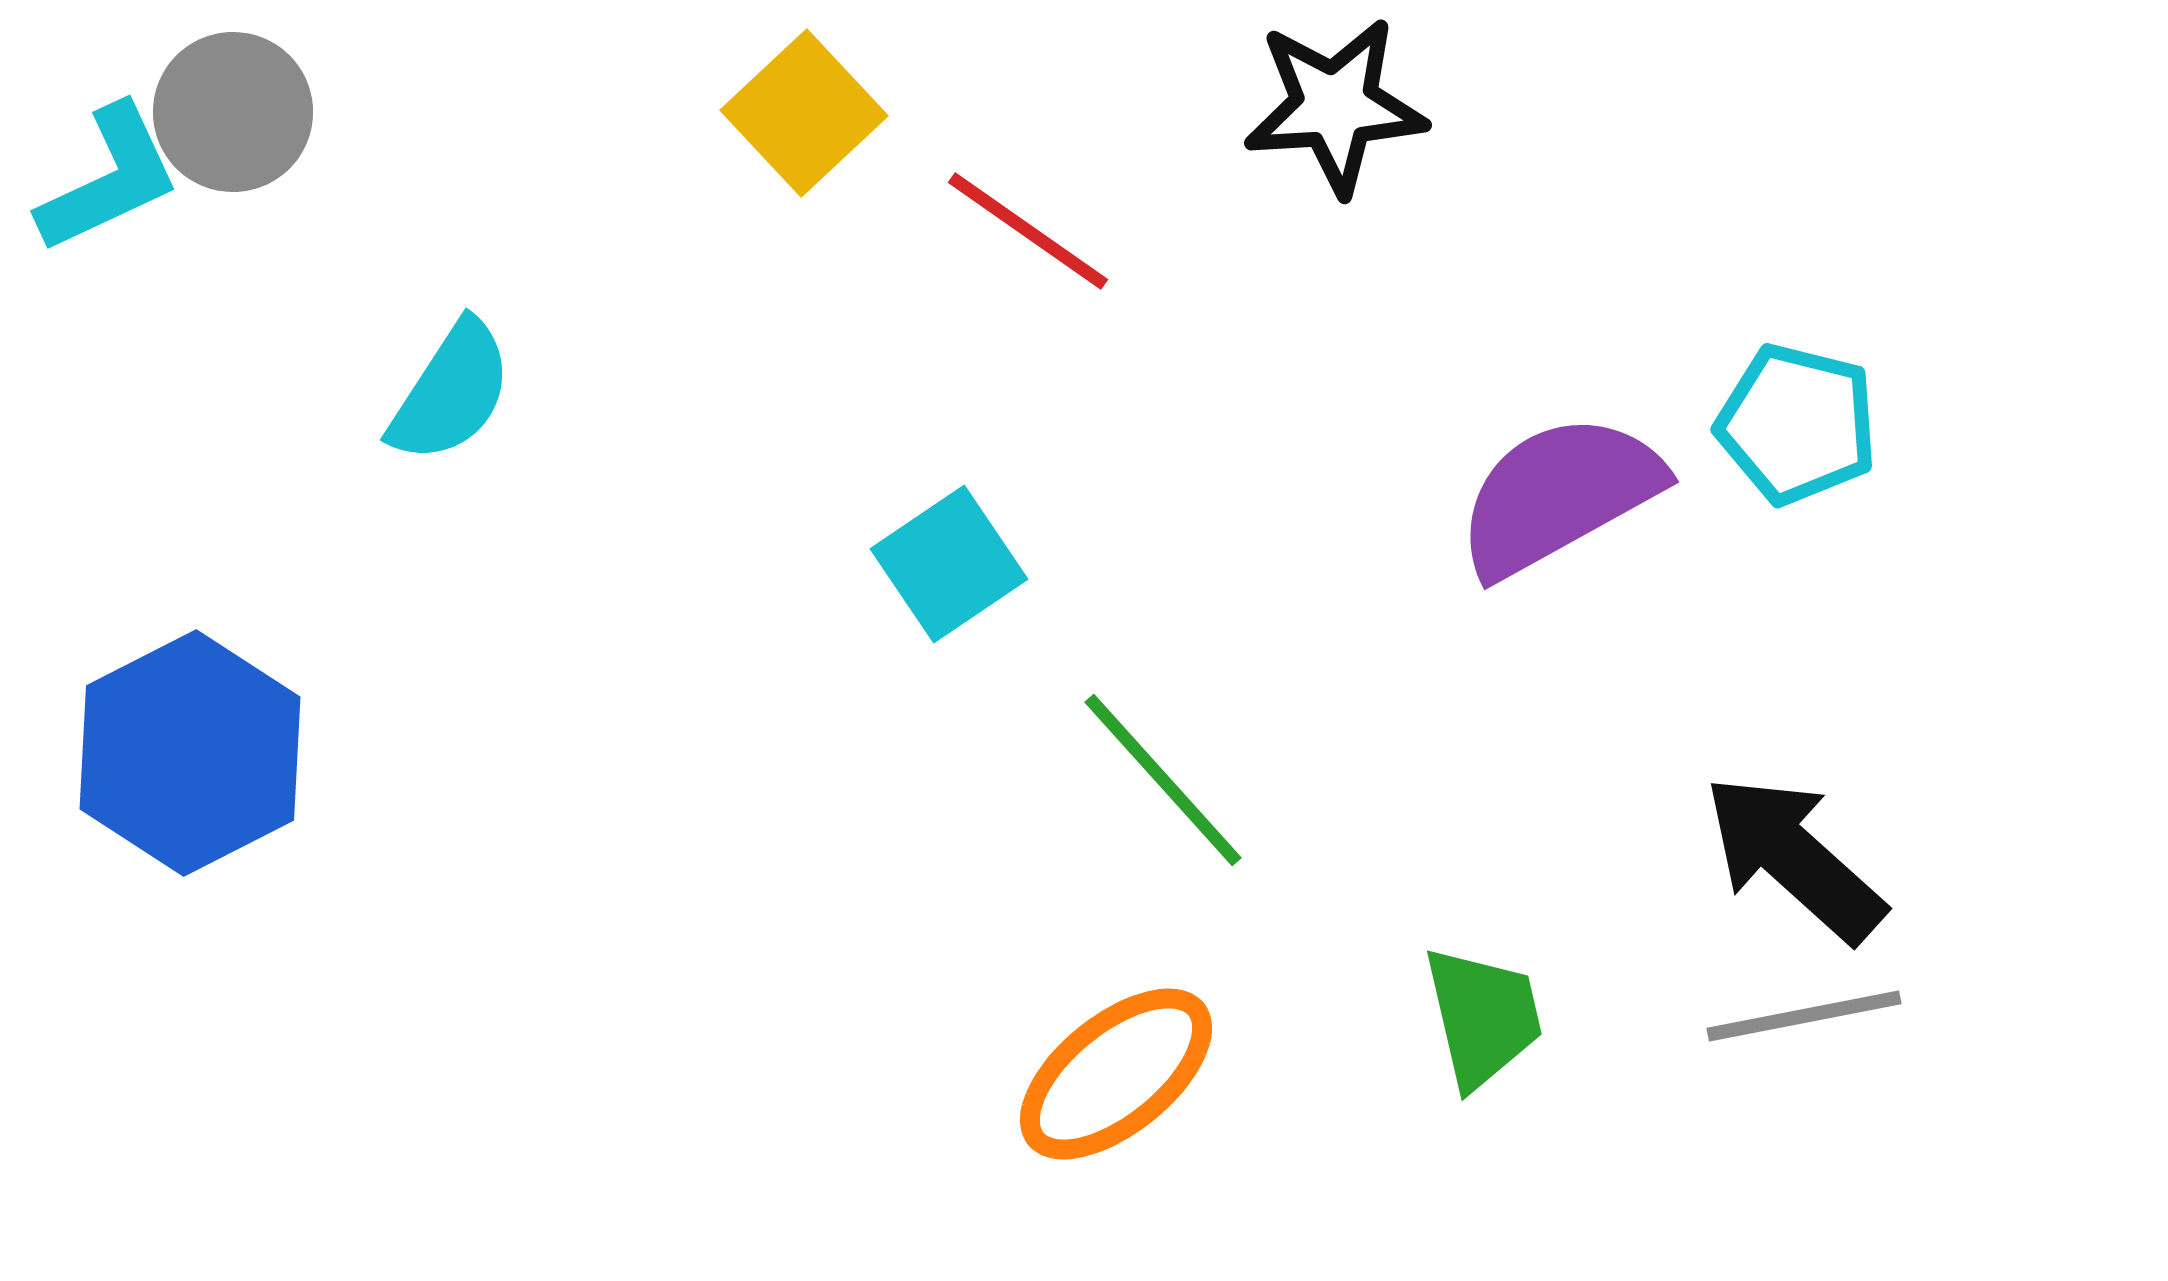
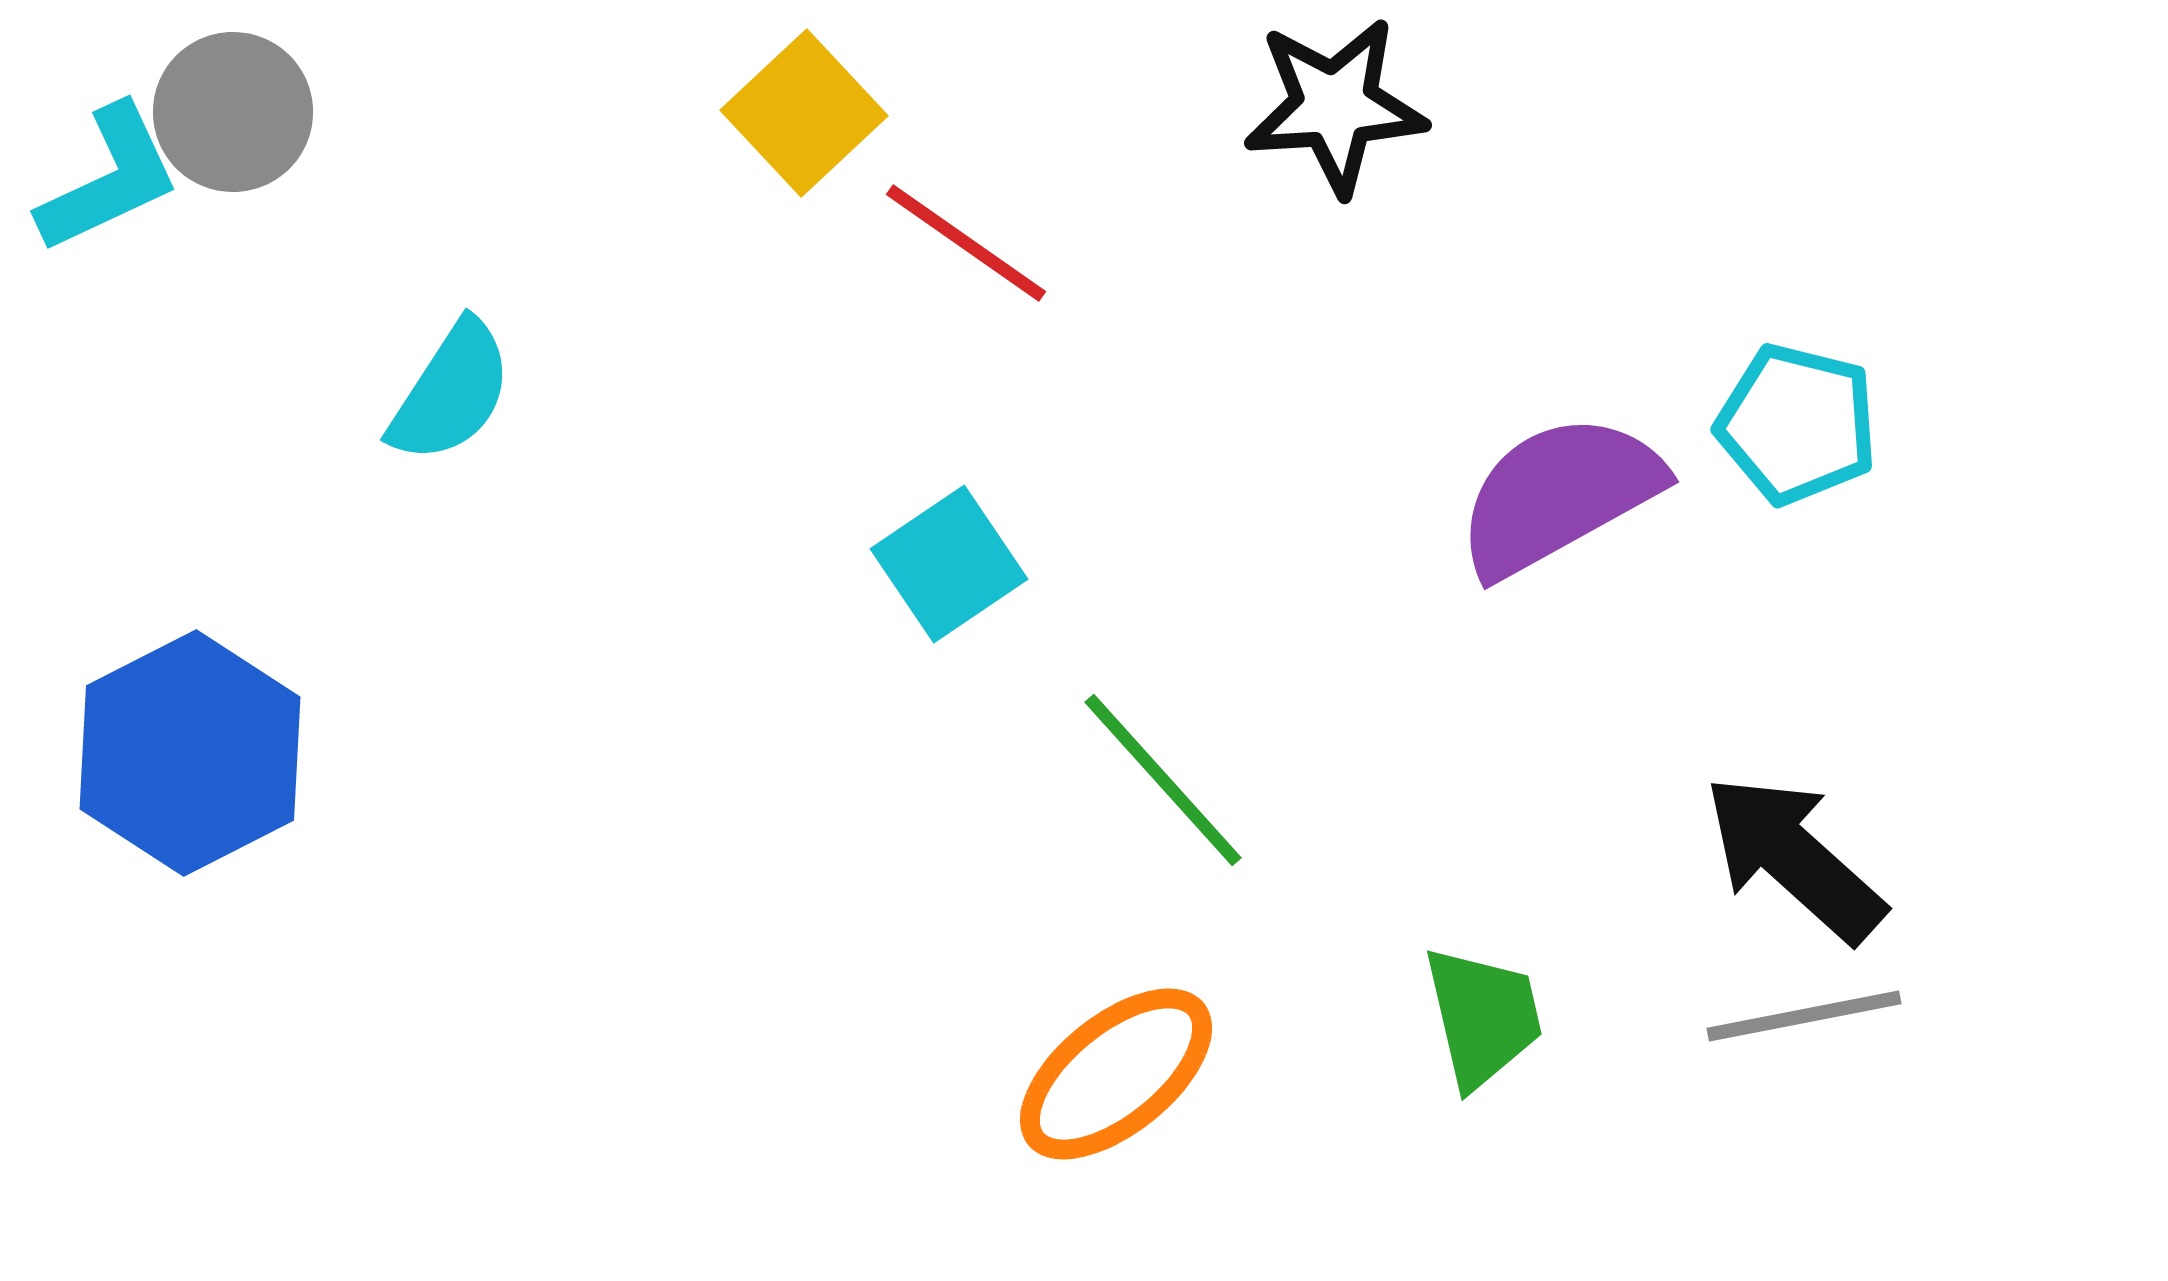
red line: moved 62 px left, 12 px down
